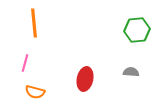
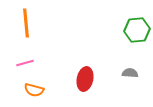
orange line: moved 8 px left
pink line: rotated 60 degrees clockwise
gray semicircle: moved 1 px left, 1 px down
orange semicircle: moved 1 px left, 2 px up
